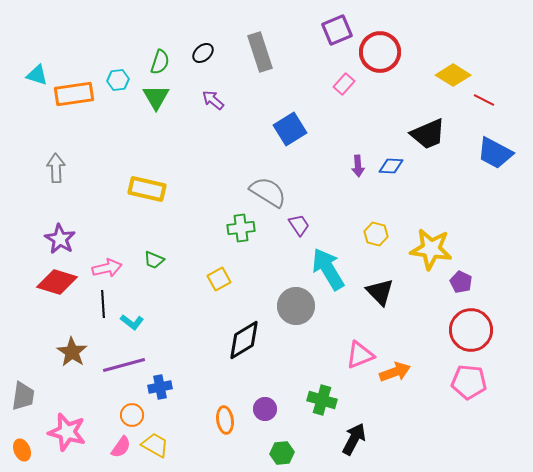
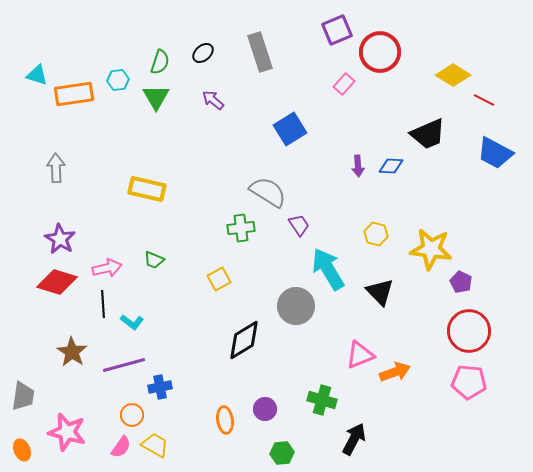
red circle at (471, 330): moved 2 px left, 1 px down
